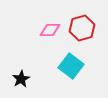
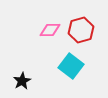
red hexagon: moved 1 px left, 2 px down
black star: moved 1 px right, 2 px down
